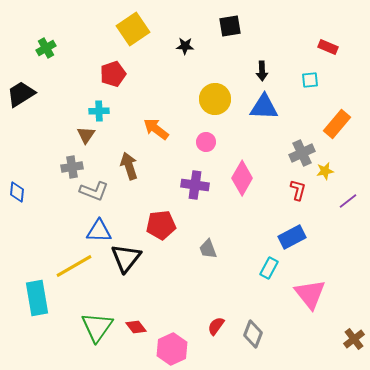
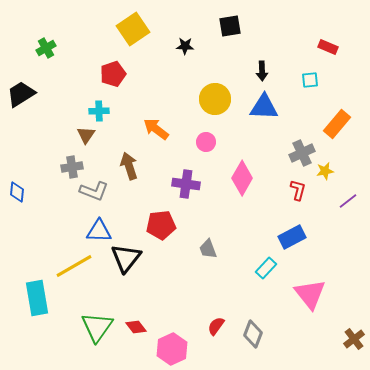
purple cross at (195, 185): moved 9 px left, 1 px up
cyan rectangle at (269, 268): moved 3 px left; rotated 15 degrees clockwise
